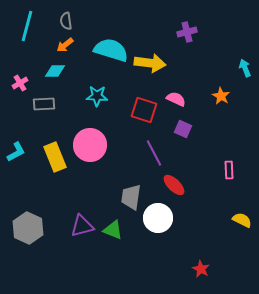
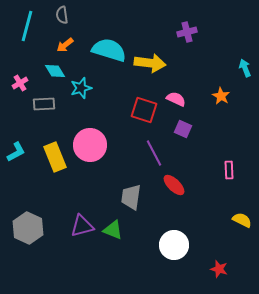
gray semicircle: moved 4 px left, 6 px up
cyan semicircle: moved 2 px left
cyan diamond: rotated 60 degrees clockwise
cyan star: moved 16 px left, 8 px up; rotated 20 degrees counterclockwise
white circle: moved 16 px right, 27 px down
red star: moved 18 px right; rotated 12 degrees counterclockwise
